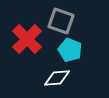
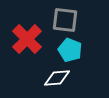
gray square: moved 4 px right, 1 px up; rotated 12 degrees counterclockwise
